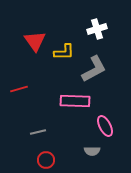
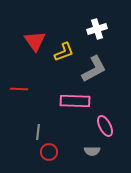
yellow L-shape: rotated 20 degrees counterclockwise
red line: rotated 18 degrees clockwise
gray line: rotated 70 degrees counterclockwise
red circle: moved 3 px right, 8 px up
